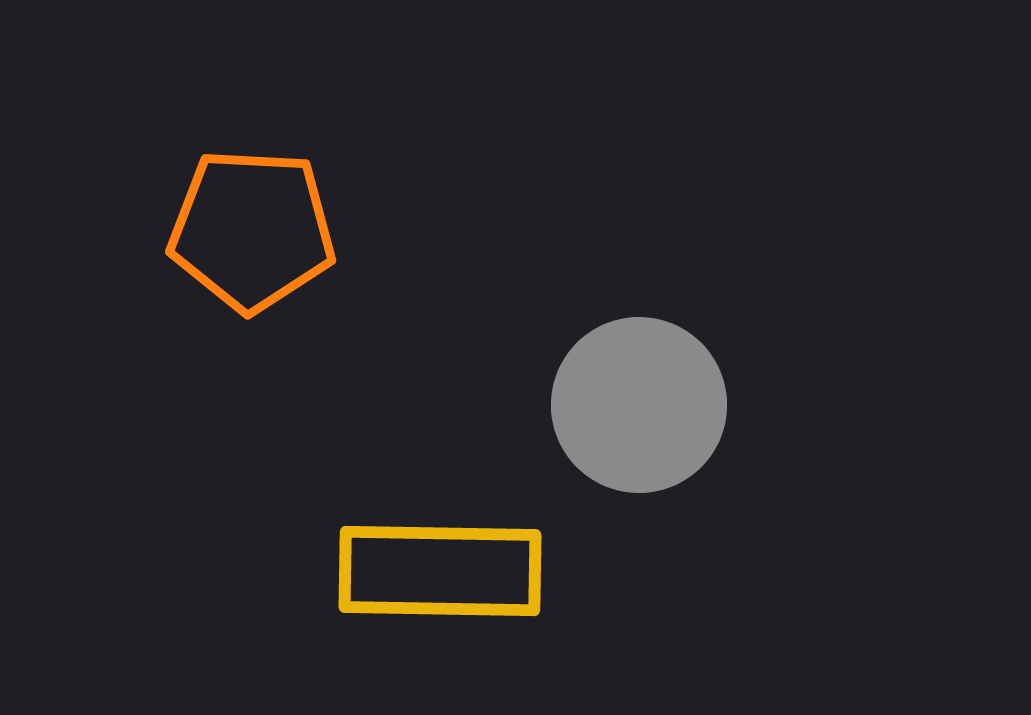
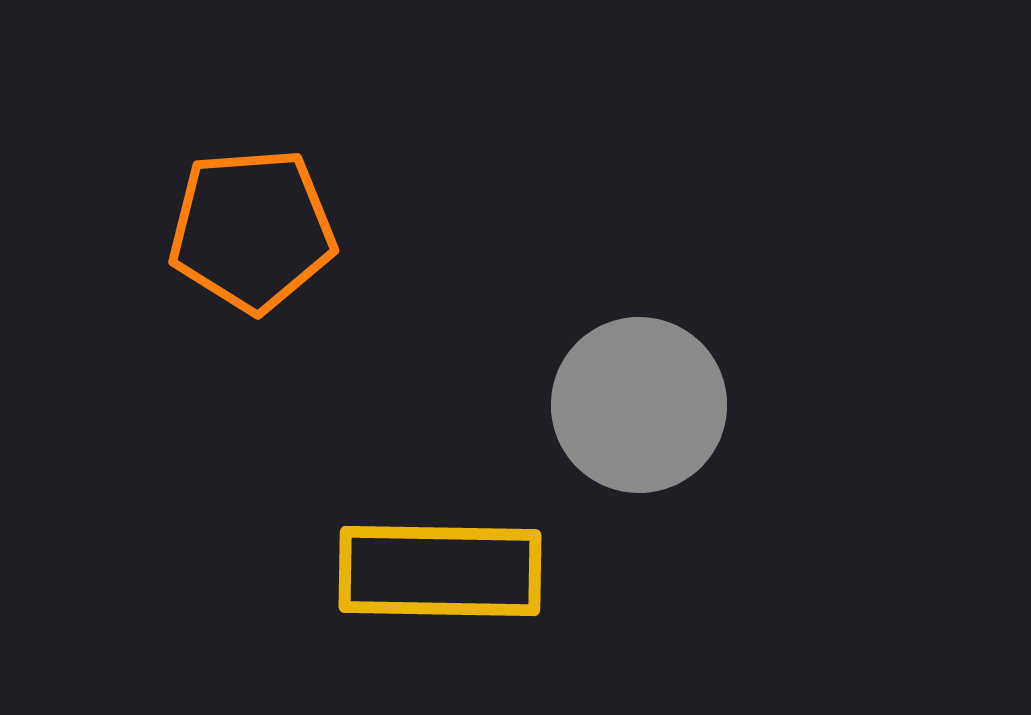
orange pentagon: rotated 7 degrees counterclockwise
